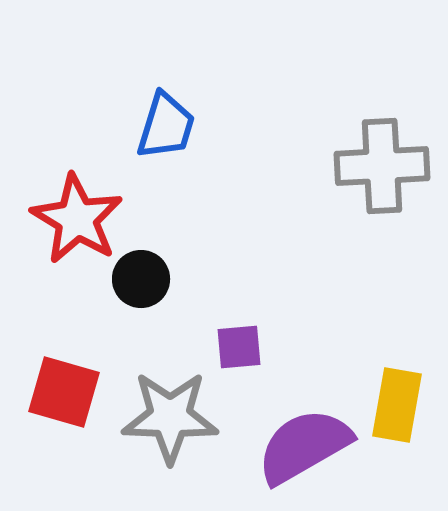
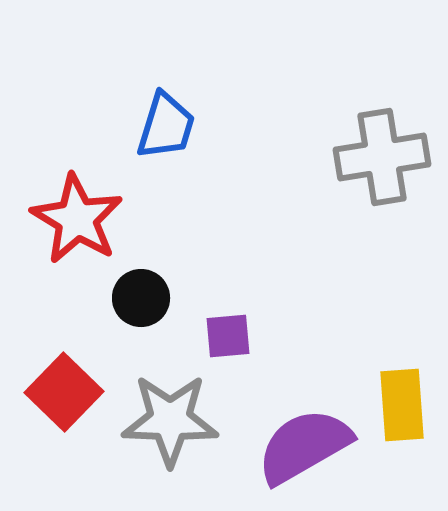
gray cross: moved 9 px up; rotated 6 degrees counterclockwise
black circle: moved 19 px down
purple square: moved 11 px left, 11 px up
red square: rotated 28 degrees clockwise
yellow rectangle: moved 5 px right; rotated 14 degrees counterclockwise
gray star: moved 3 px down
